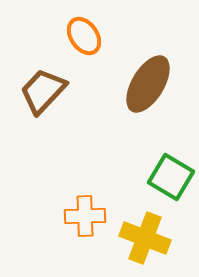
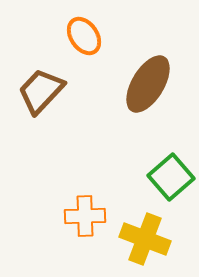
brown trapezoid: moved 2 px left
green square: rotated 18 degrees clockwise
yellow cross: moved 1 px down
